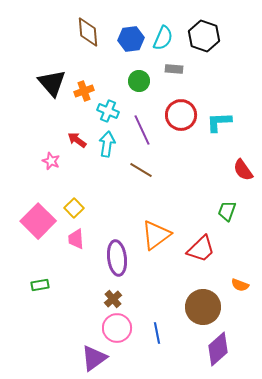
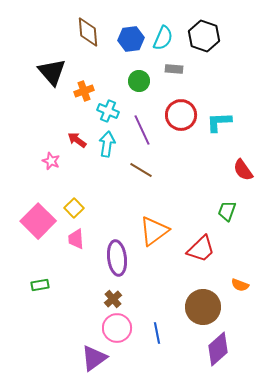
black triangle: moved 11 px up
orange triangle: moved 2 px left, 4 px up
